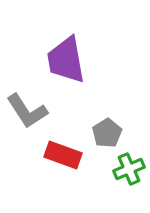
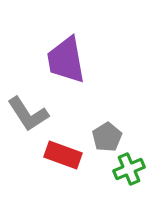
gray L-shape: moved 1 px right, 3 px down
gray pentagon: moved 4 px down
